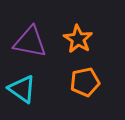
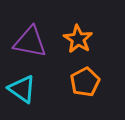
orange pentagon: rotated 16 degrees counterclockwise
